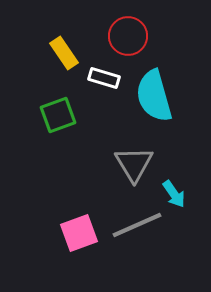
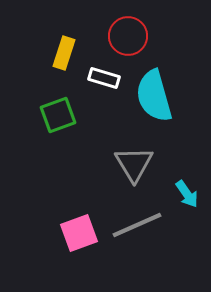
yellow rectangle: rotated 52 degrees clockwise
cyan arrow: moved 13 px right
